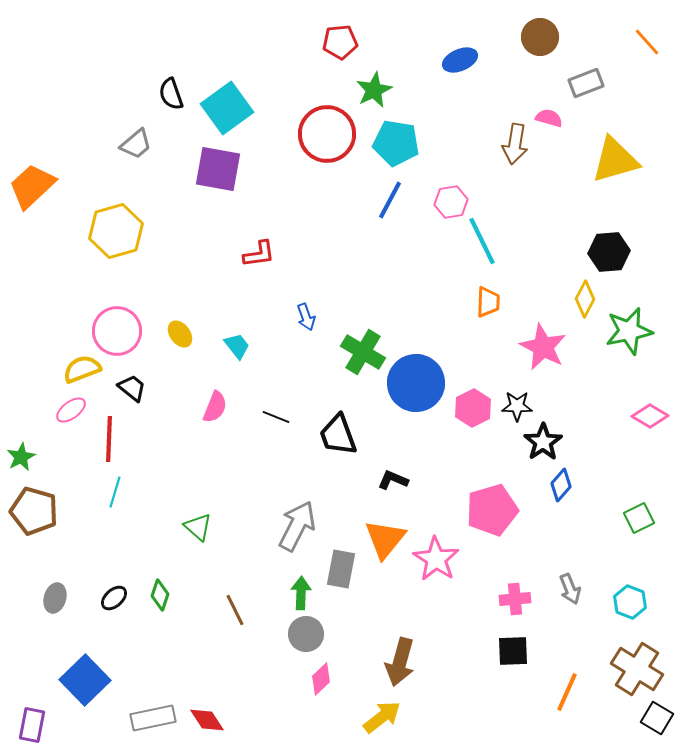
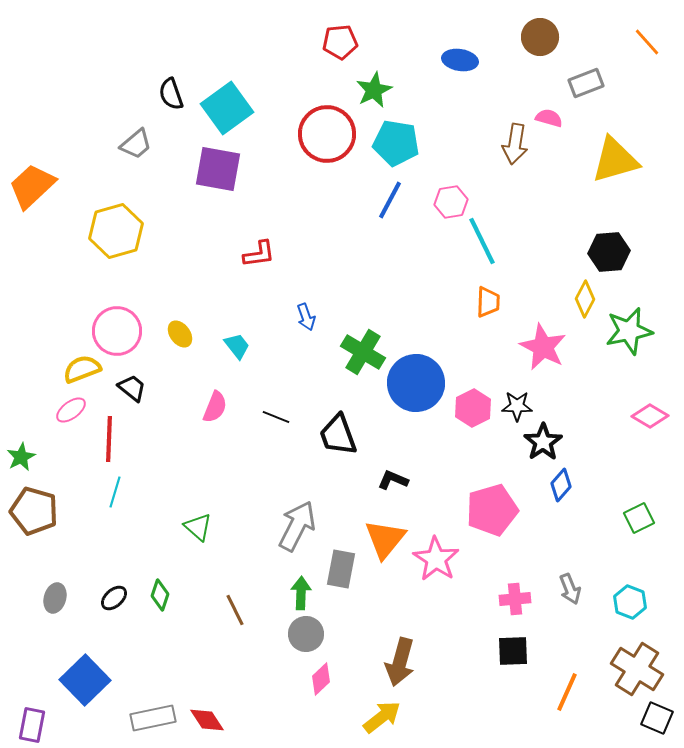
blue ellipse at (460, 60): rotated 32 degrees clockwise
black square at (657, 718): rotated 8 degrees counterclockwise
